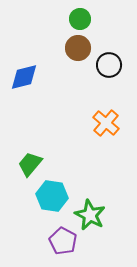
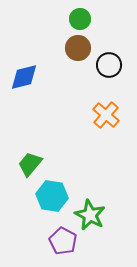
orange cross: moved 8 px up
